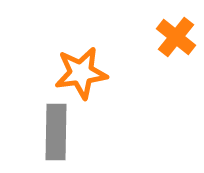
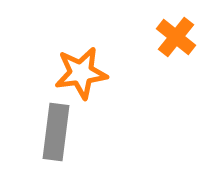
gray rectangle: rotated 6 degrees clockwise
